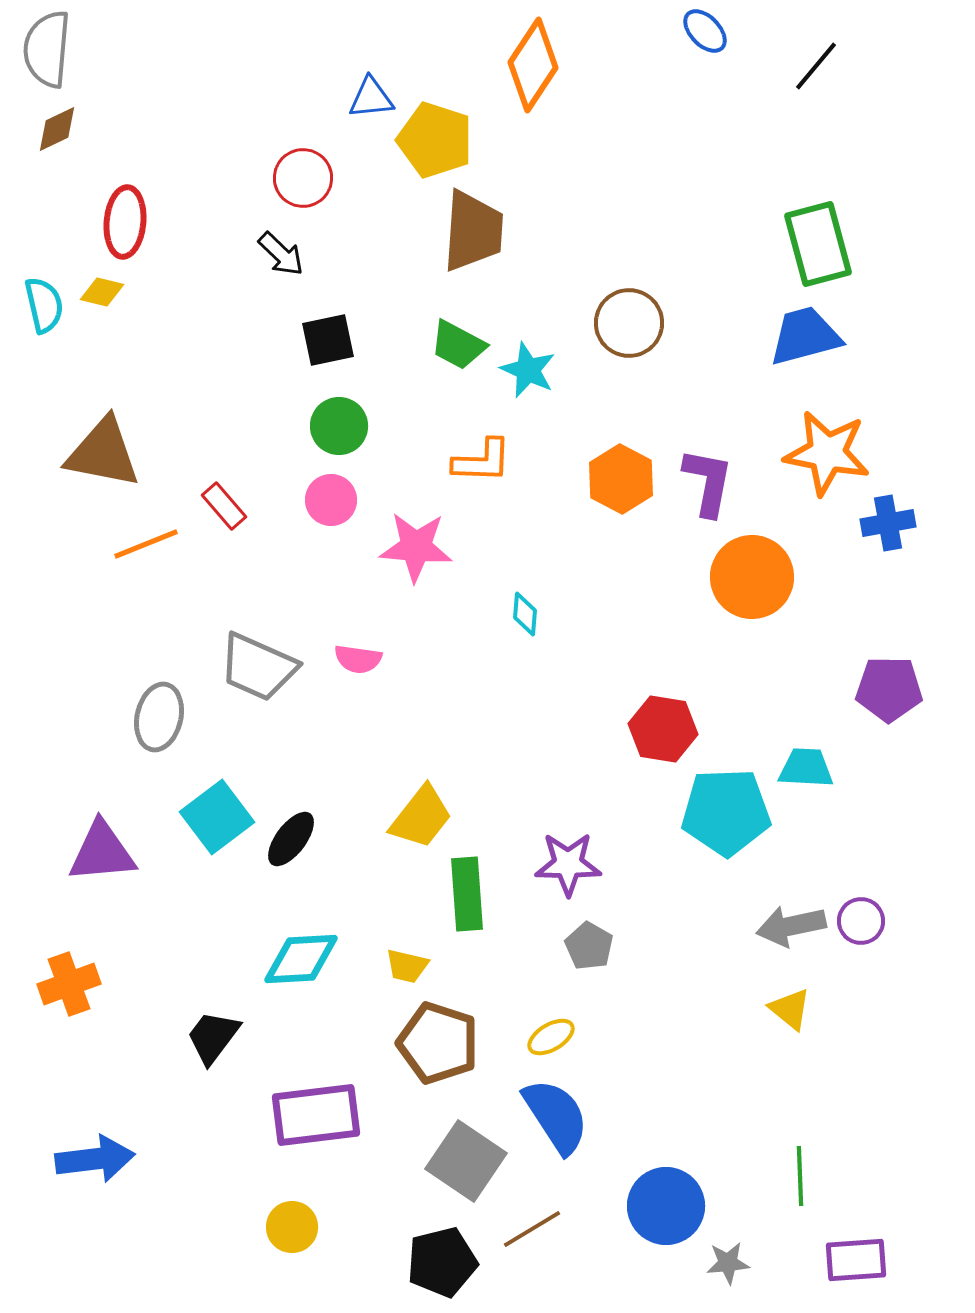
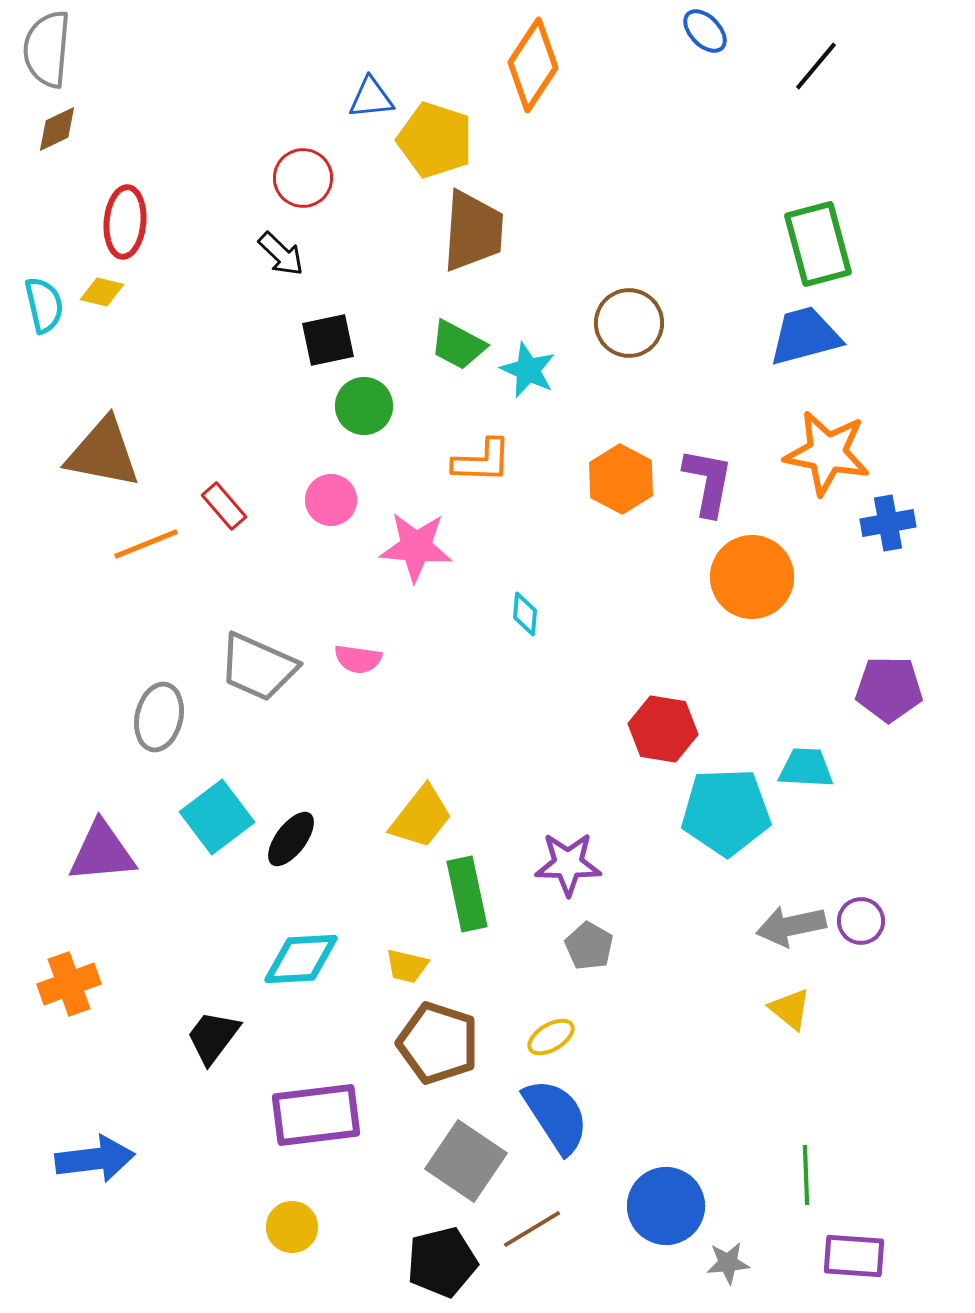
green circle at (339, 426): moved 25 px right, 20 px up
green rectangle at (467, 894): rotated 8 degrees counterclockwise
green line at (800, 1176): moved 6 px right, 1 px up
purple rectangle at (856, 1260): moved 2 px left, 4 px up; rotated 8 degrees clockwise
